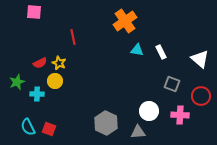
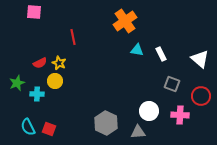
white rectangle: moved 2 px down
green star: moved 1 px down
